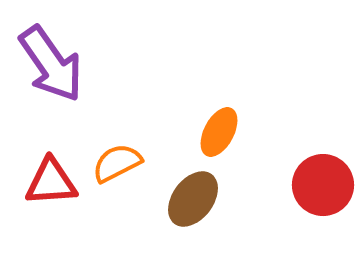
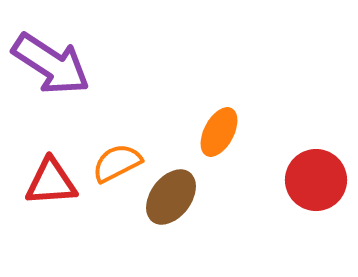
purple arrow: rotated 22 degrees counterclockwise
red circle: moved 7 px left, 5 px up
brown ellipse: moved 22 px left, 2 px up
